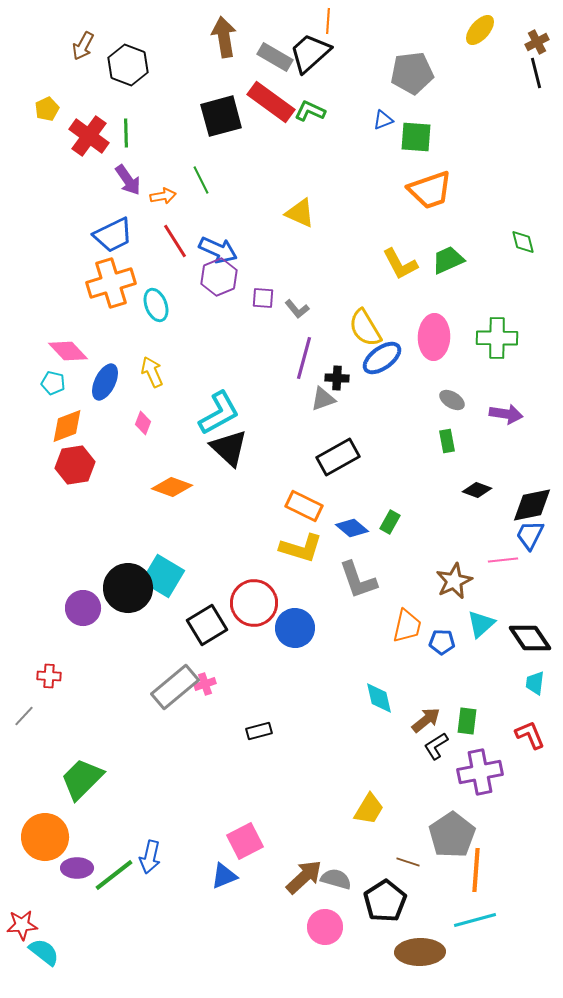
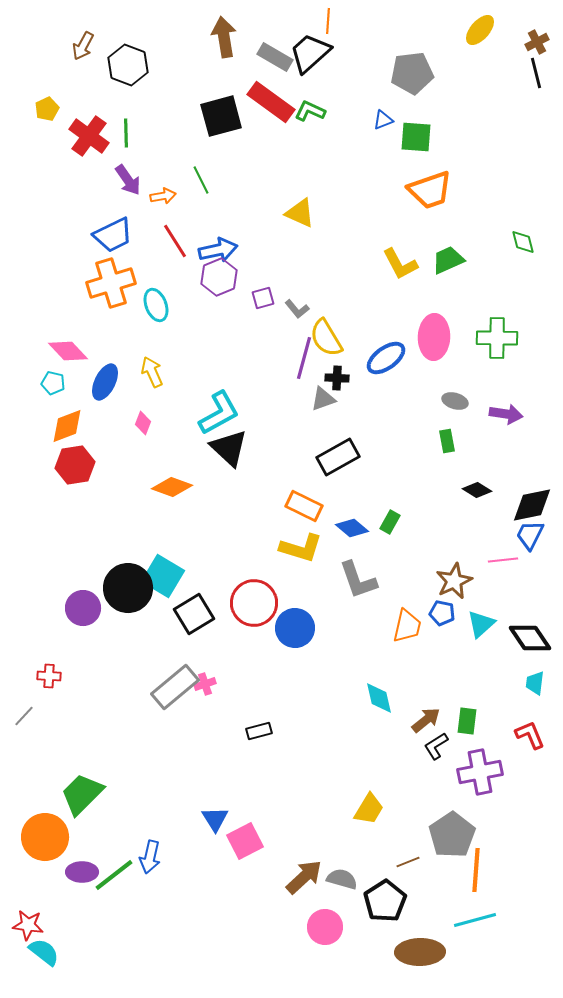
blue arrow at (218, 250): rotated 36 degrees counterclockwise
purple square at (263, 298): rotated 20 degrees counterclockwise
yellow semicircle at (365, 328): moved 39 px left, 10 px down
blue ellipse at (382, 358): moved 4 px right
gray ellipse at (452, 400): moved 3 px right, 1 px down; rotated 15 degrees counterclockwise
black diamond at (477, 490): rotated 12 degrees clockwise
black square at (207, 625): moved 13 px left, 11 px up
blue pentagon at (442, 642): moved 29 px up; rotated 10 degrees clockwise
green trapezoid at (82, 779): moved 15 px down
brown line at (408, 862): rotated 40 degrees counterclockwise
purple ellipse at (77, 868): moved 5 px right, 4 px down
blue triangle at (224, 876): moved 9 px left, 57 px up; rotated 40 degrees counterclockwise
gray semicircle at (336, 879): moved 6 px right
red star at (22, 925): moved 6 px right; rotated 12 degrees clockwise
